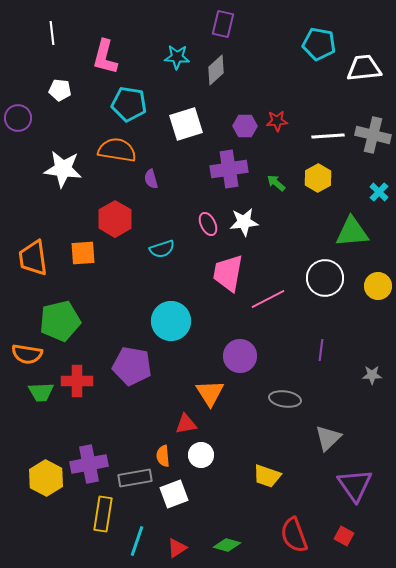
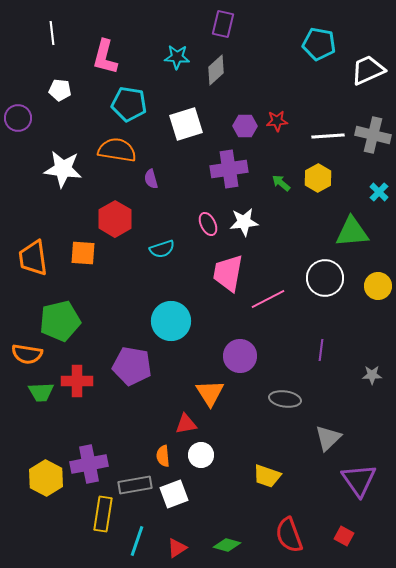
white trapezoid at (364, 68): moved 4 px right, 2 px down; rotated 18 degrees counterclockwise
green arrow at (276, 183): moved 5 px right
orange square at (83, 253): rotated 8 degrees clockwise
gray rectangle at (135, 478): moved 7 px down
purple triangle at (355, 485): moved 4 px right, 5 px up
red semicircle at (294, 535): moved 5 px left
